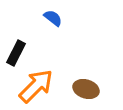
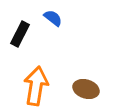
black rectangle: moved 4 px right, 19 px up
orange arrow: rotated 36 degrees counterclockwise
